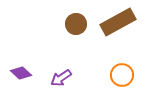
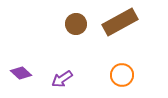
brown rectangle: moved 2 px right
purple arrow: moved 1 px right, 1 px down
